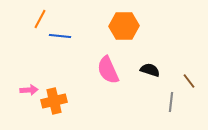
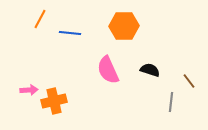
blue line: moved 10 px right, 3 px up
